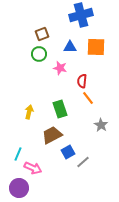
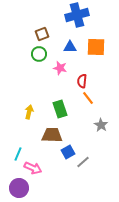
blue cross: moved 4 px left
brown trapezoid: rotated 30 degrees clockwise
